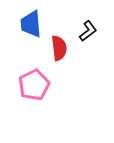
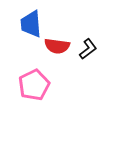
black L-shape: moved 18 px down
red semicircle: moved 2 px left, 2 px up; rotated 105 degrees clockwise
